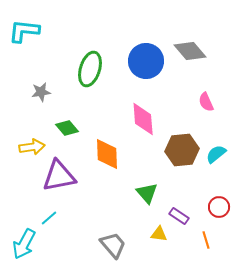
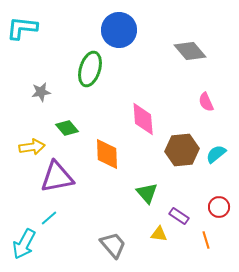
cyan L-shape: moved 2 px left, 3 px up
blue circle: moved 27 px left, 31 px up
purple triangle: moved 2 px left, 1 px down
